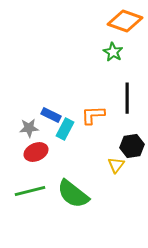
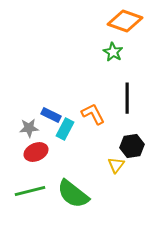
orange L-shape: moved 1 px up; rotated 65 degrees clockwise
